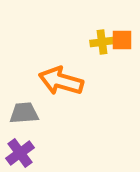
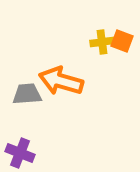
orange square: moved 1 px down; rotated 20 degrees clockwise
gray trapezoid: moved 3 px right, 19 px up
purple cross: rotated 32 degrees counterclockwise
